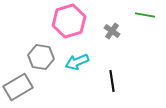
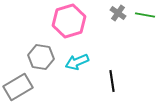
gray cross: moved 6 px right, 18 px up
